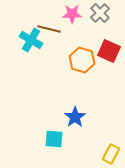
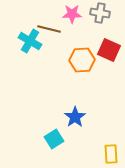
gray cross: rotated 36 degrees counterclockwise
cyan cross: moved 1 px left, 1 px down
red square: moved 1 px up
orange hexagon: rotated 20 degrees counterclockwise
cyan square: rotated 36 degrees counterclockwise
yellow rectangle: rotated 30 degrees counterclockwise
